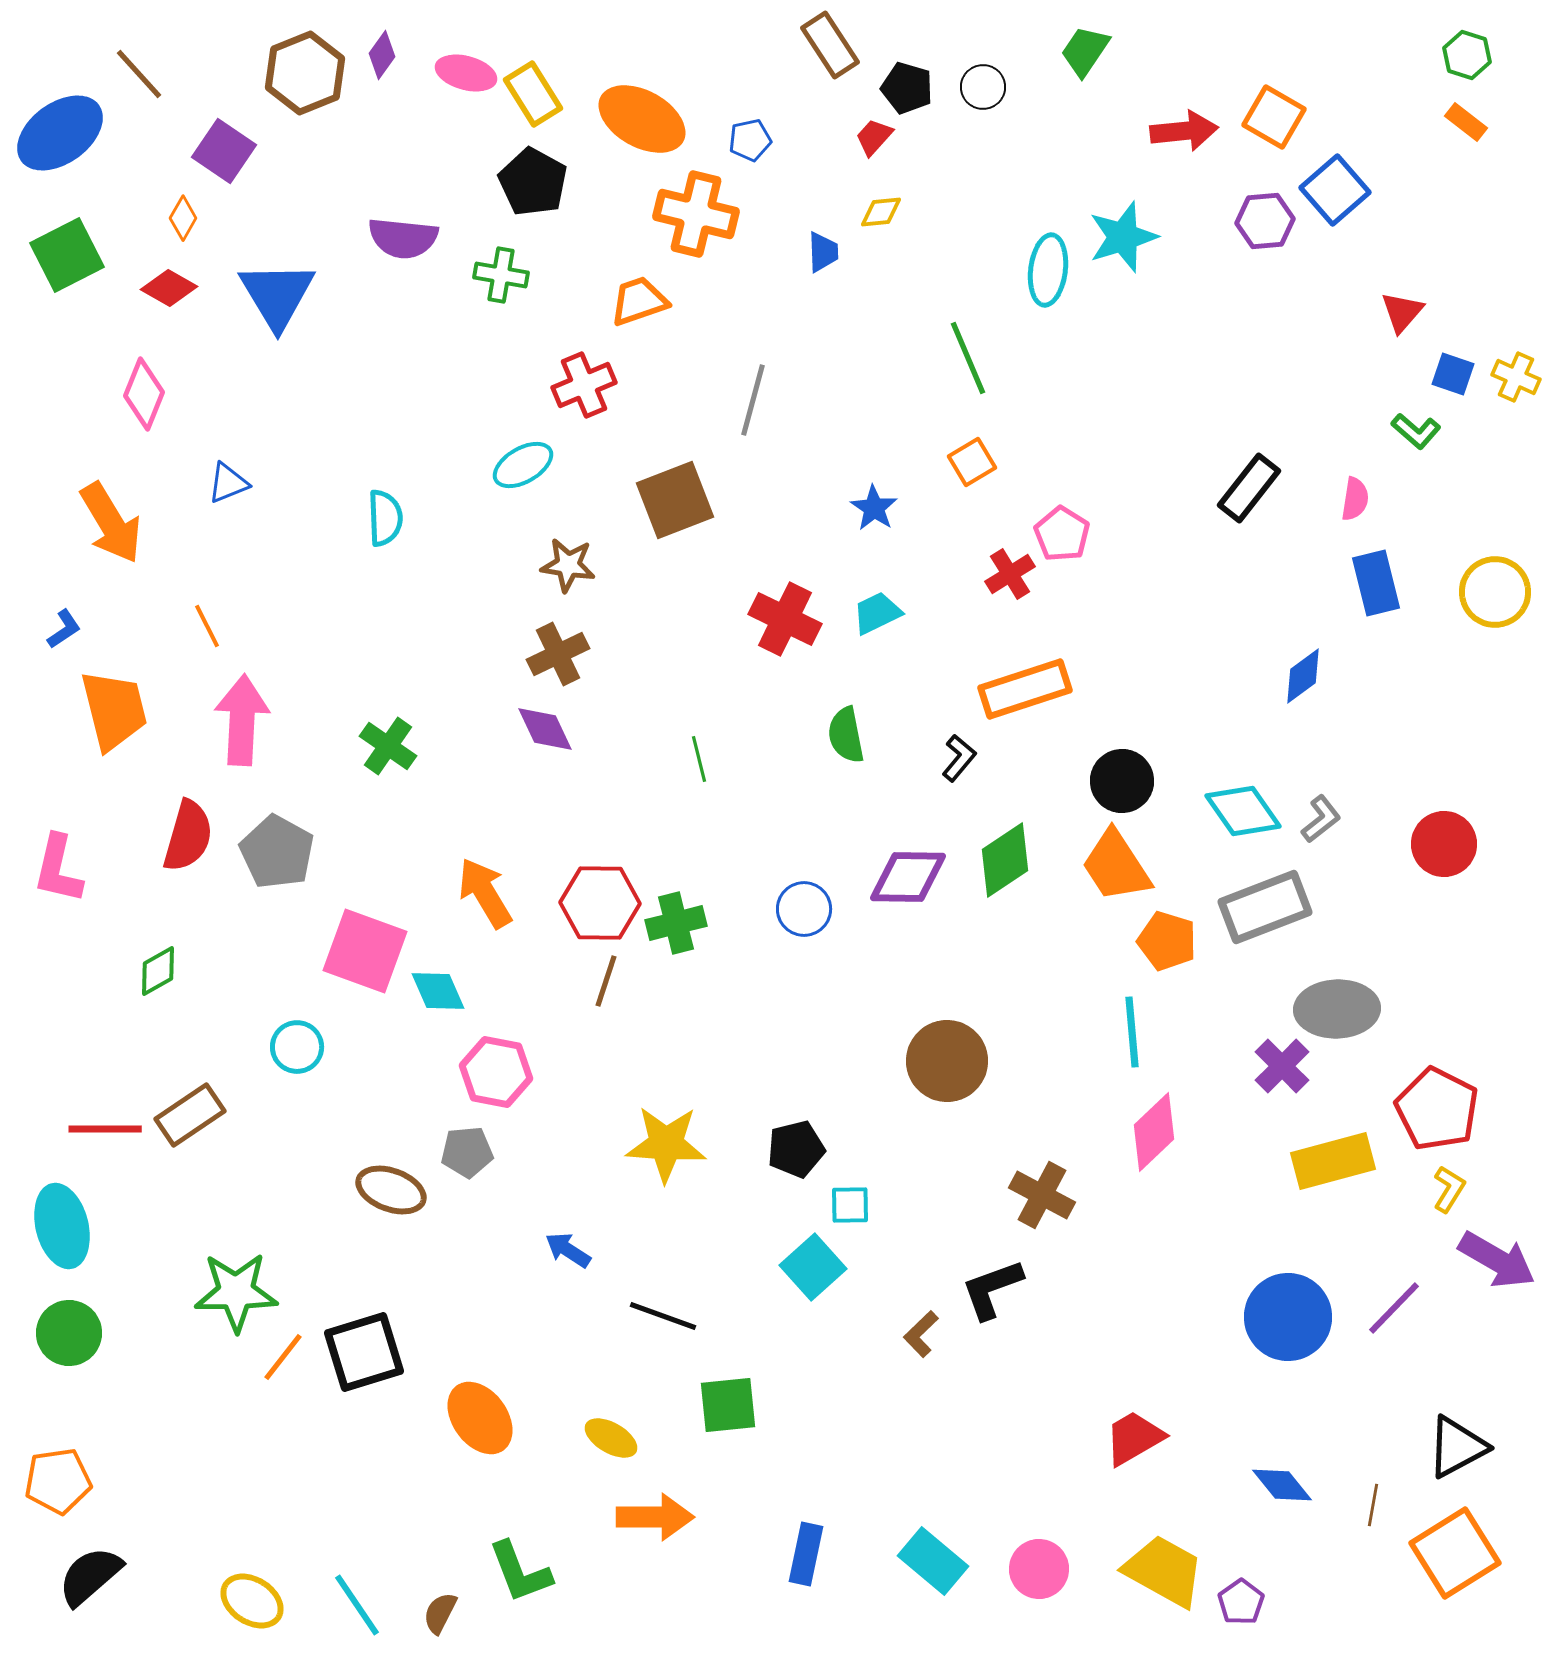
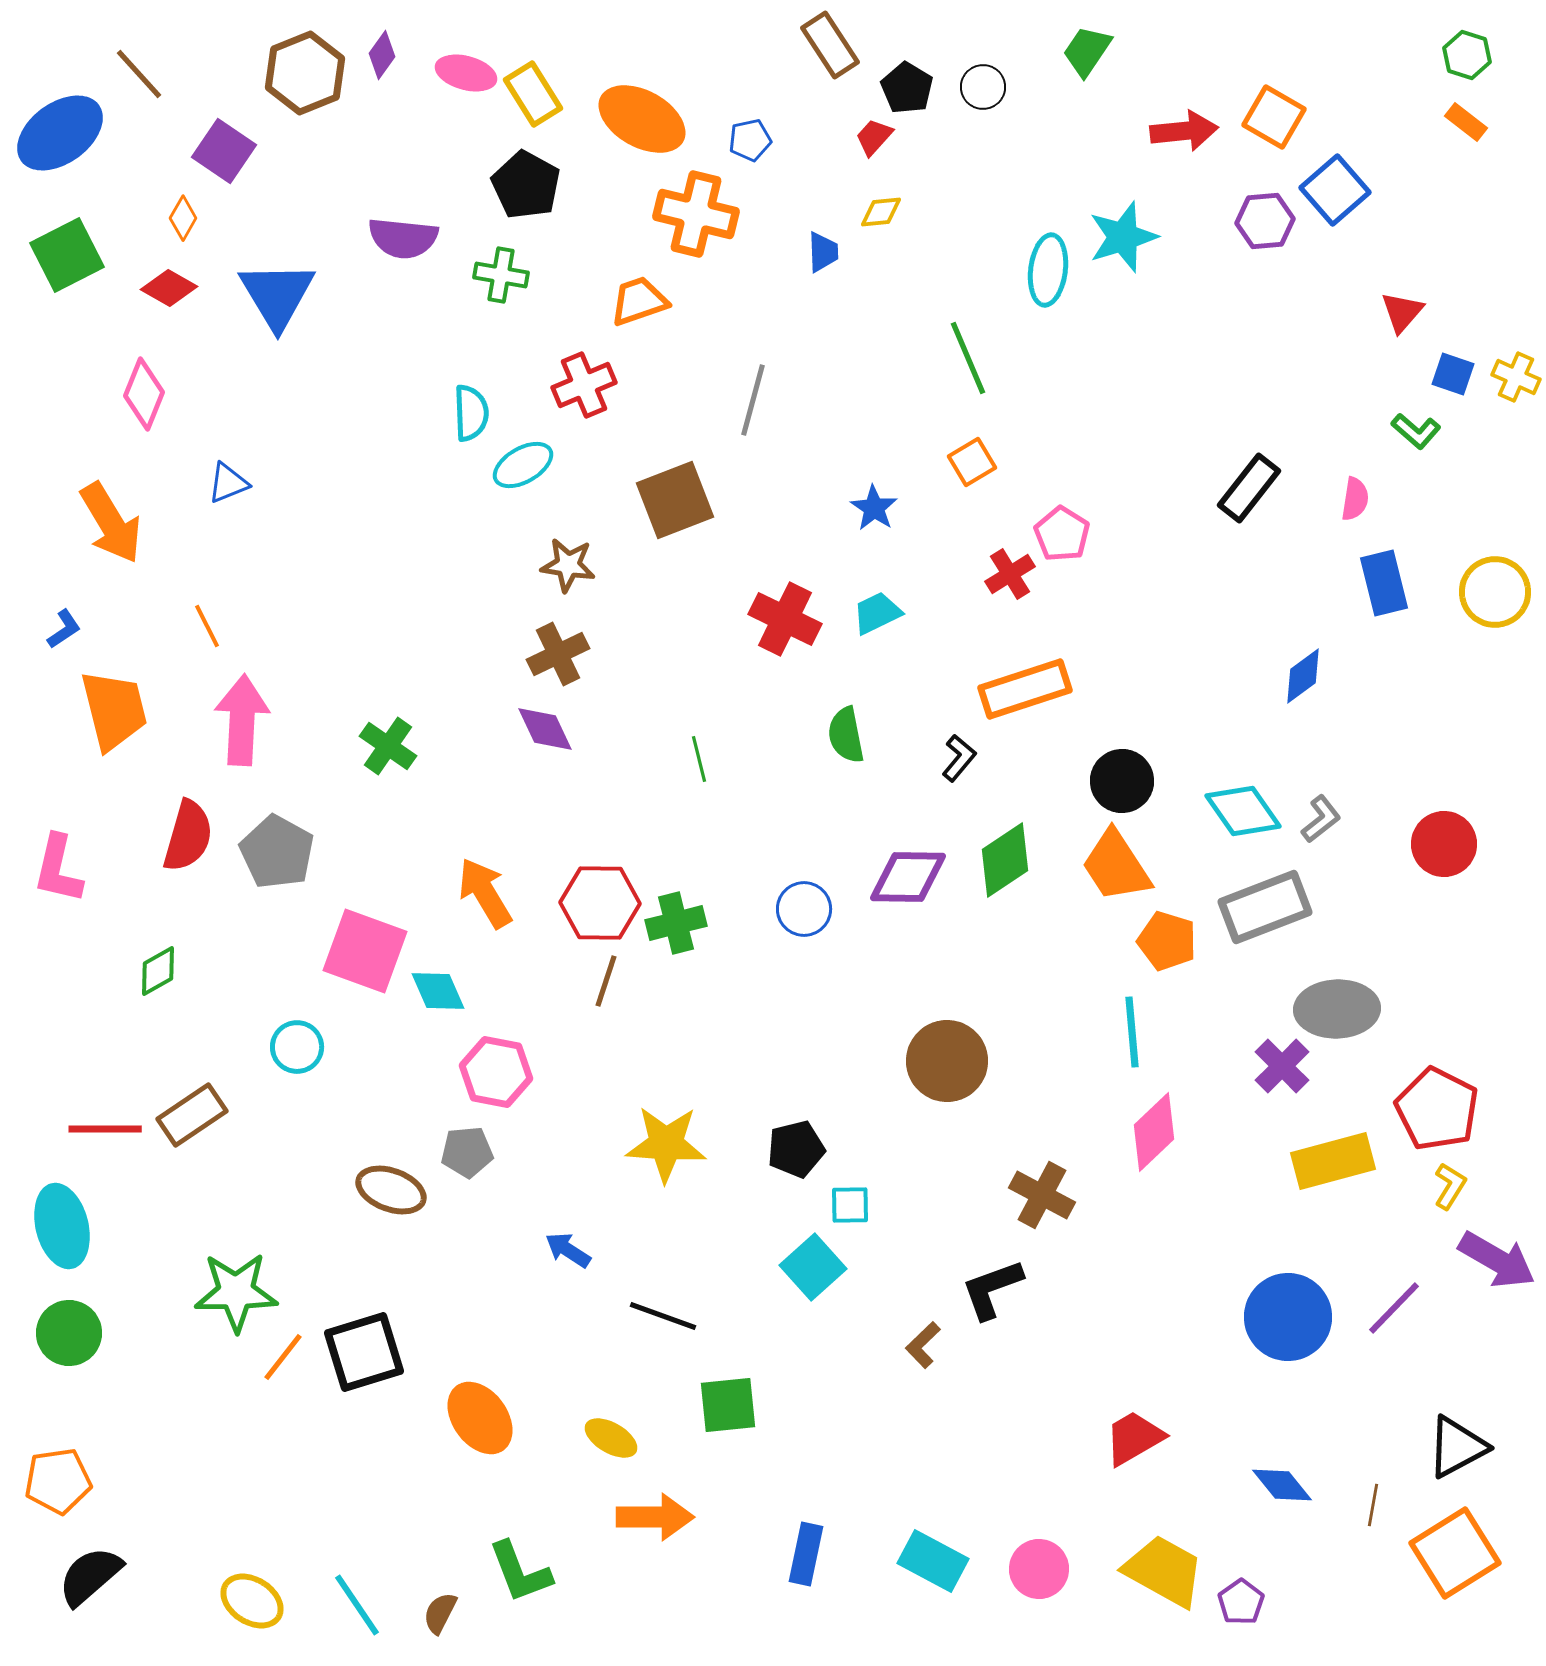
green trapezoid at (1085, 51): moved 2 px right
black pentagon at (907, 88): rotated 15 degrees clockwise
black pentagon at (533, 182): moved 7 px left, 3 px down
cyan semicircle at (385, 518): moved 86 px right, 105 px up
blue rectangle at (1376, 583): moved 8 px right
brown rectangle at (190, 1115): moved 2 px right
yellow L-shape at (1449, 1189): moved 1 px right, 3 px up
brown L-shape at (921, 1334): moved 2 px right, 11 px down
cyan rectangle at (933, 1561): rotated 12 degrees counterclockwise
